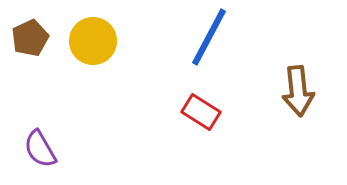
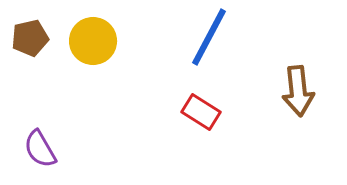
brown pentagon: rotated 12 degrees clockwise
